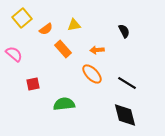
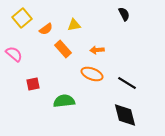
black semicircle: moved 17 px up
orange ellipse: rotated 25 degrees counterclockwise
green semicircle: moved 3 px up
